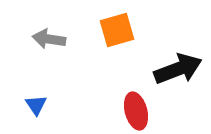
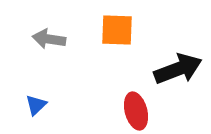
orange square: rotated 18 degrees clockwise
blue triangle: rotated 20 degrees clockwise
